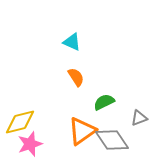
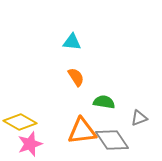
cyan triangle: rotated 18 degrees counterclockwise
green semicircle: rotated 35 degrees clockwise
yellow diamond: rotated 44 degrees clockwise
orange triangle: rotated 28 degrees clockwise
